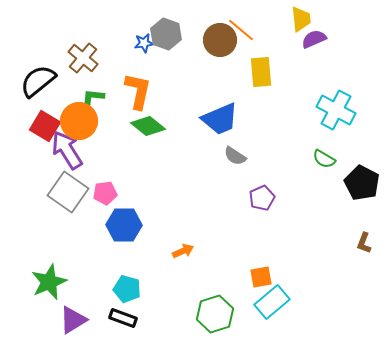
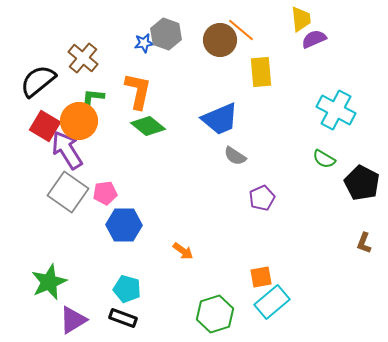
orange arrow: rotated 60 degrees clockwise
